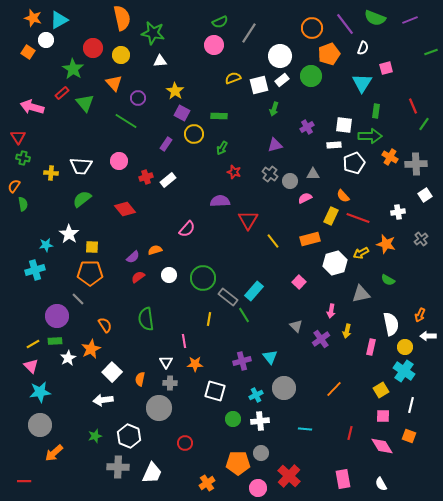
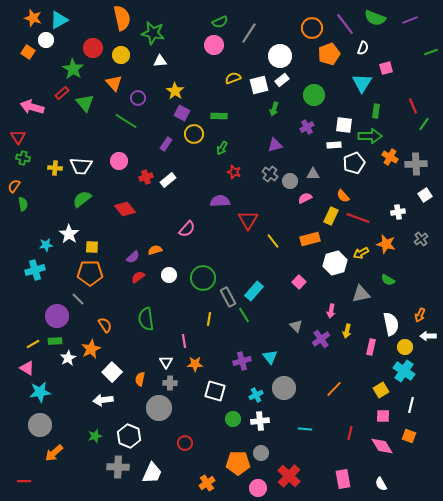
green circle at (311, 76): moved 3 px right, 19 px down
yellow cross at (51, 173): moved 4 px right, 5 px up
gray rectangle at (228, 297): rotated 24 degrees clockwise
pink triangle at (31, 366): moved 4 px left, 2 px down; rotated 14 degrees counterclockwise
